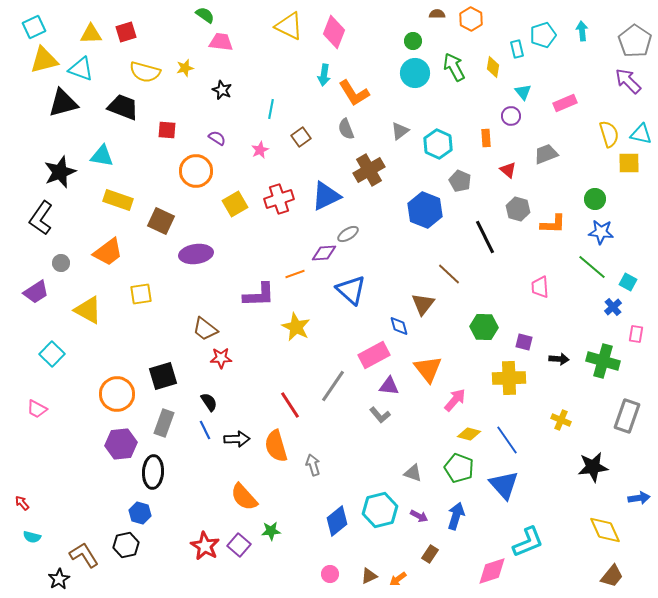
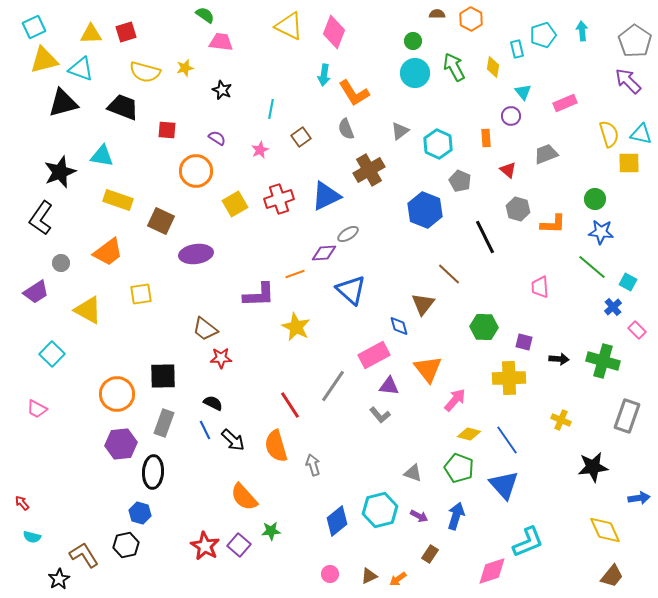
pink rectangle at (636, 334): moved 1 px right, 4 px up; rotated 54 degrees counterclockwise
black square at (163, 376): rotated 16 degrees clockwise
black semicircle at (209, 402): moved 4 px right, 1 px down; rotated 30 degrees counterclockwise
black arrow at (237, 439): moved 4 px left, 1 px down; rotated 45 degrees clockwise
